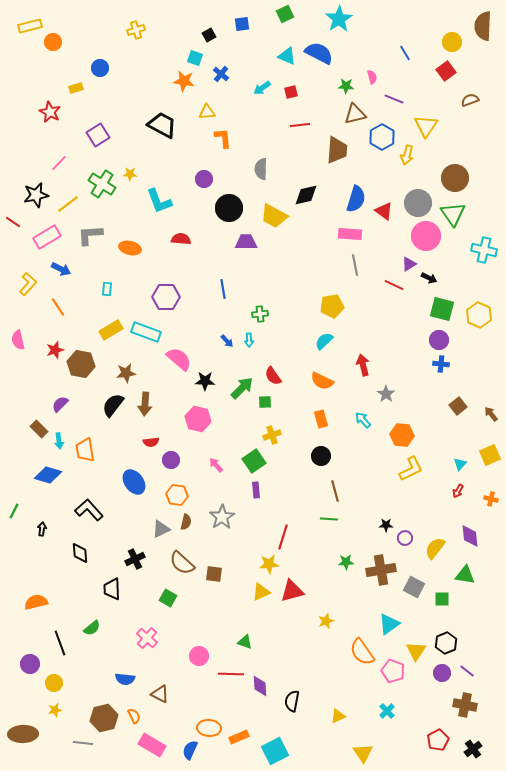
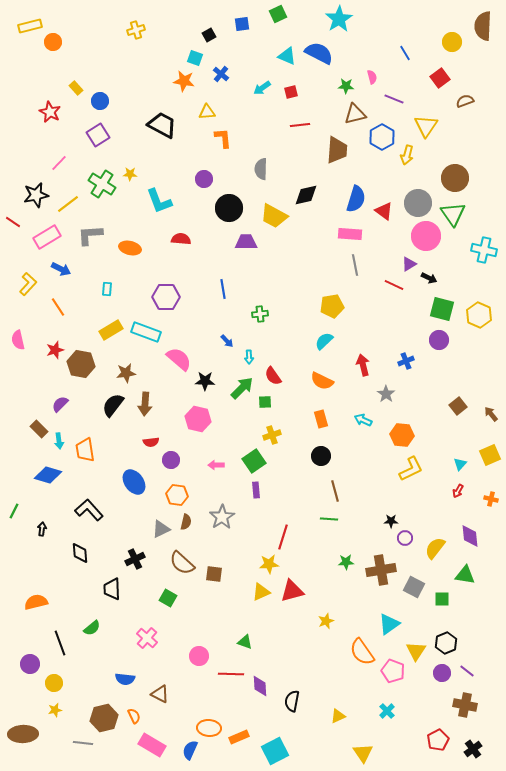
green square at (285, 14): moved 7 px left
blue circle at (100, 68): moved 33 px down
red square at (446, 71): moved 6 px left, 7 px down
yellow rectangle at (76, 88): rotated 64 degrees clockwise
brown semicircle at (470, 100): moved 5 px left, 1 px down
cyan arrow at (249, 340): moved 17 px down
blue cross at (441, 364): moved 35 px left, 3 px up; rotated 28 degrees counterclockwise
cyan arrow at (363, 420): rotated 24 degrees counterclockwise
pink arrow at (216, 465): rotated 49 degrees counterclockwise
black star at (386, 525): moved 5 px right, 4 px up
